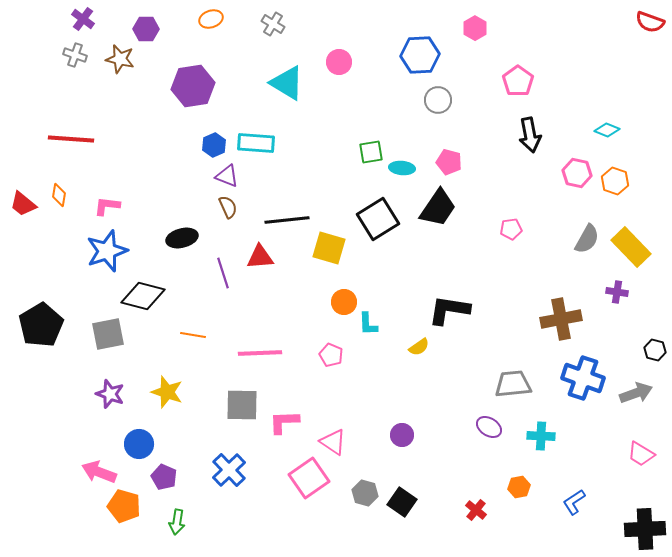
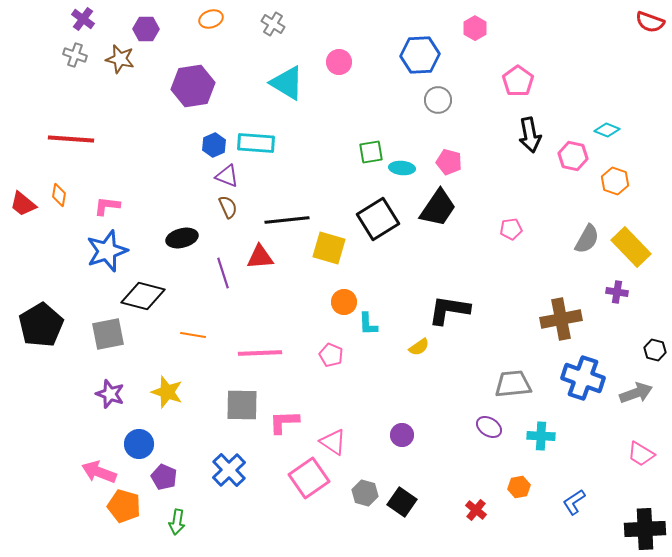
pink hexagon at (577, 173): moved 4 px left, 17 px up
